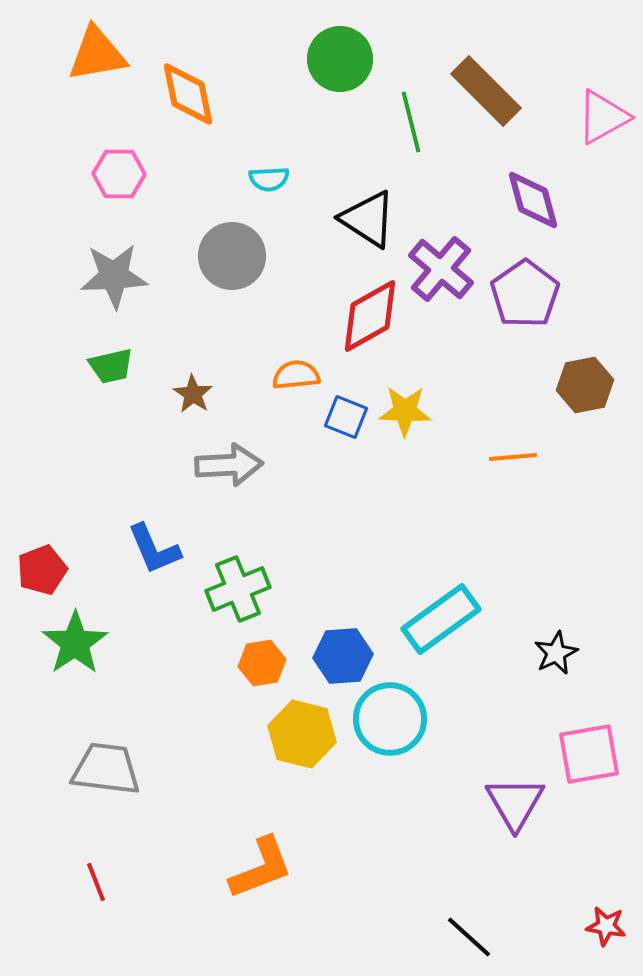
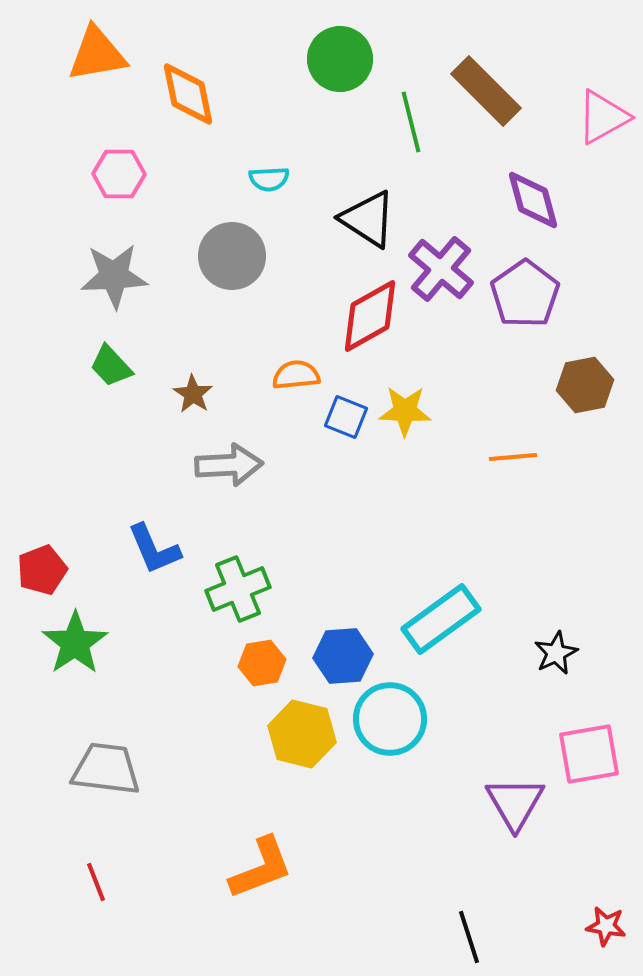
green trapezoid: rotated 60 degrees clockwise
black line: rotated 30 degrees clockwise
